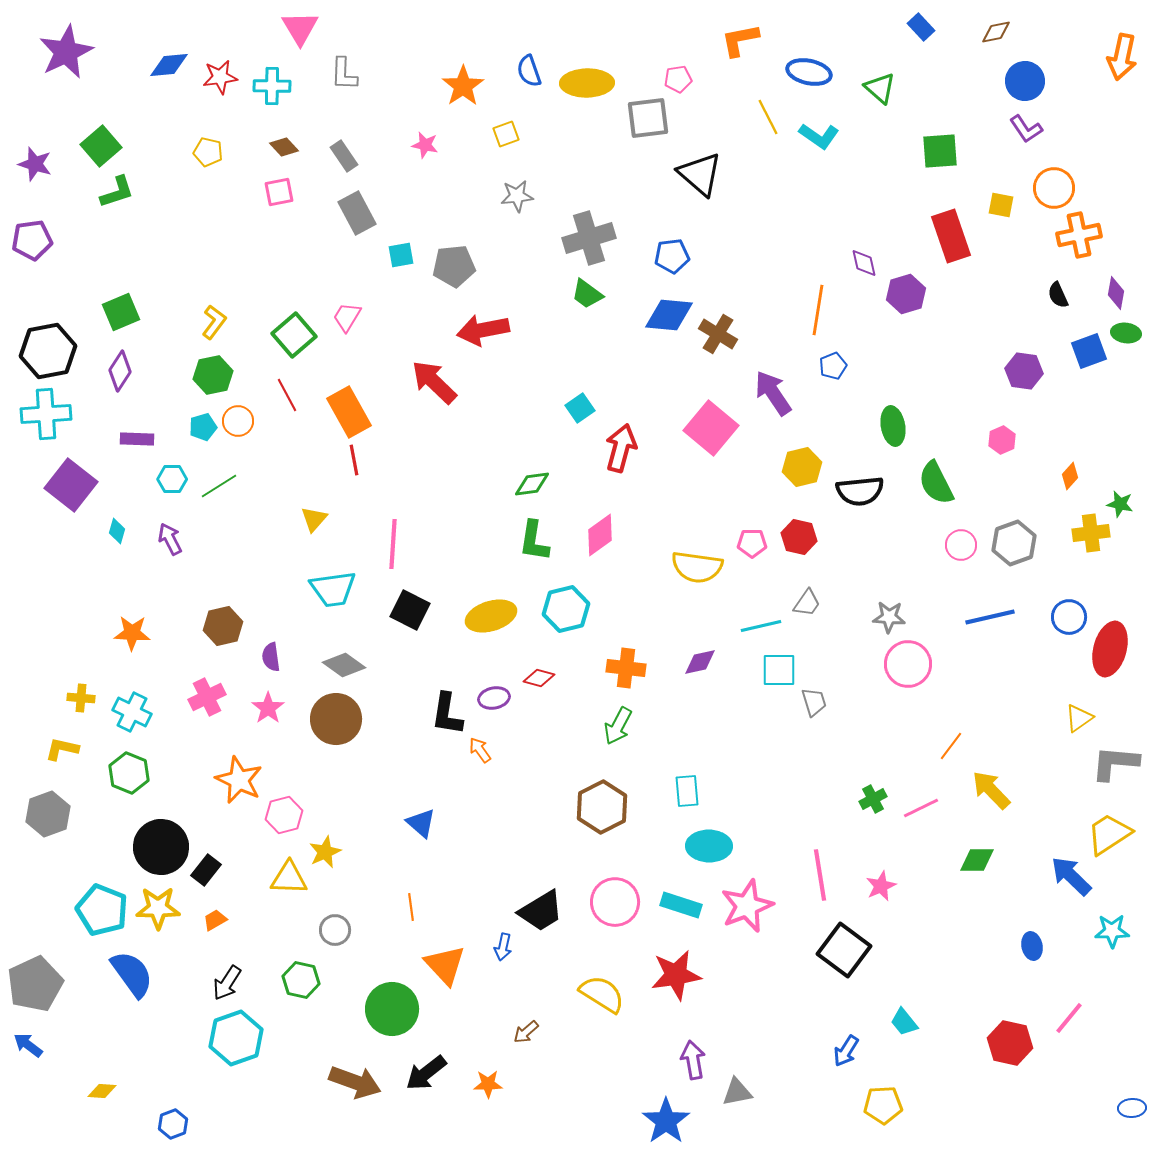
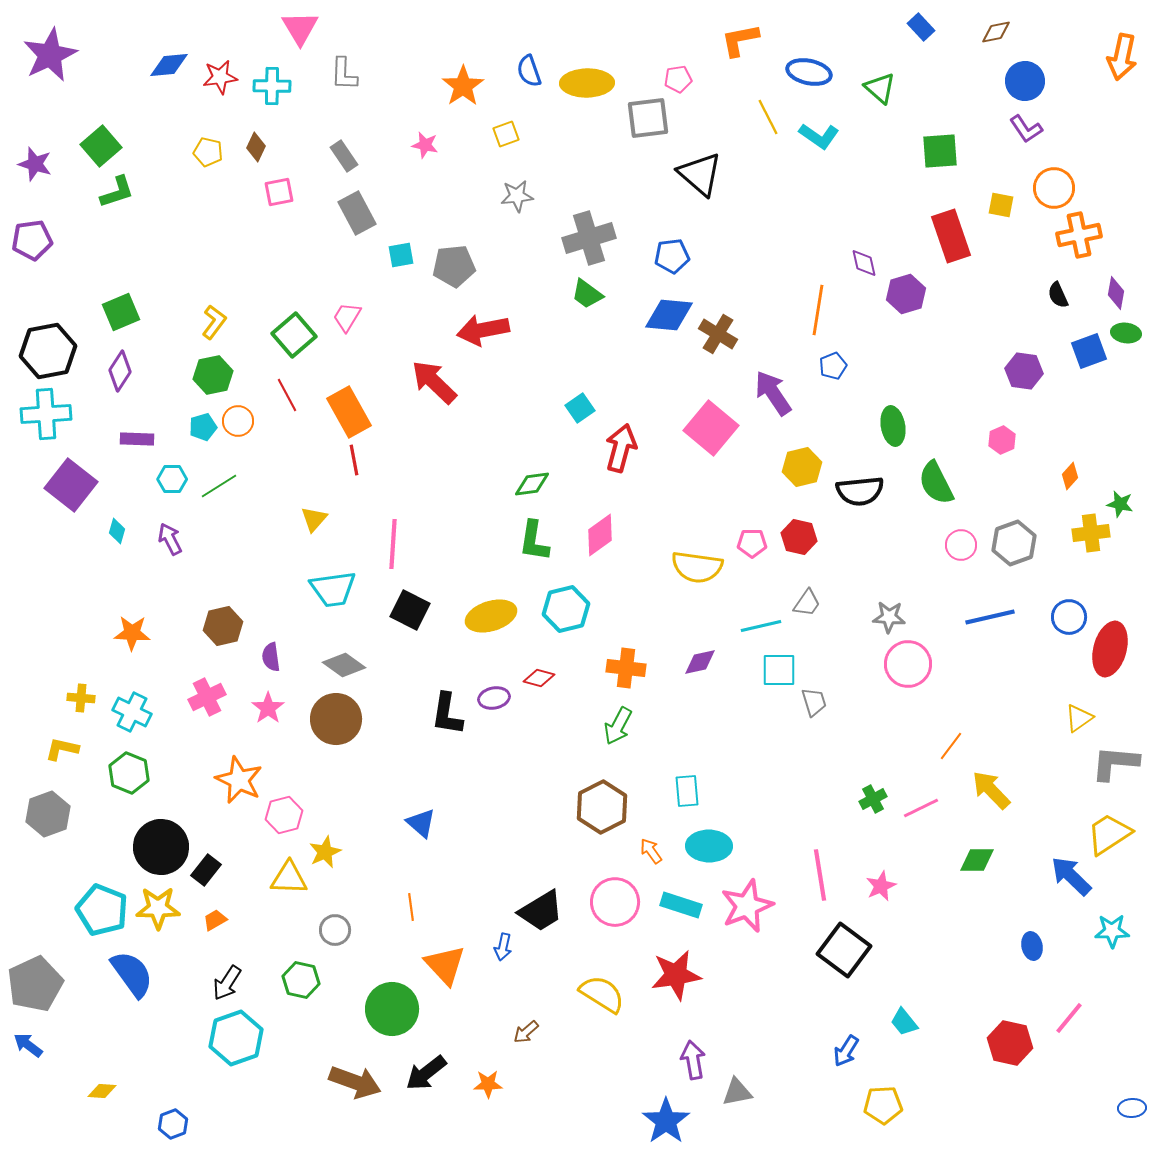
purple star at (66, 52): moved 16 px left, 3 px down
brown diamond at (284, 147): moved 28 px left; rotated 68 degrees clockwise
orange arrow at (480, 750): moved 171 px right, 101 px down
